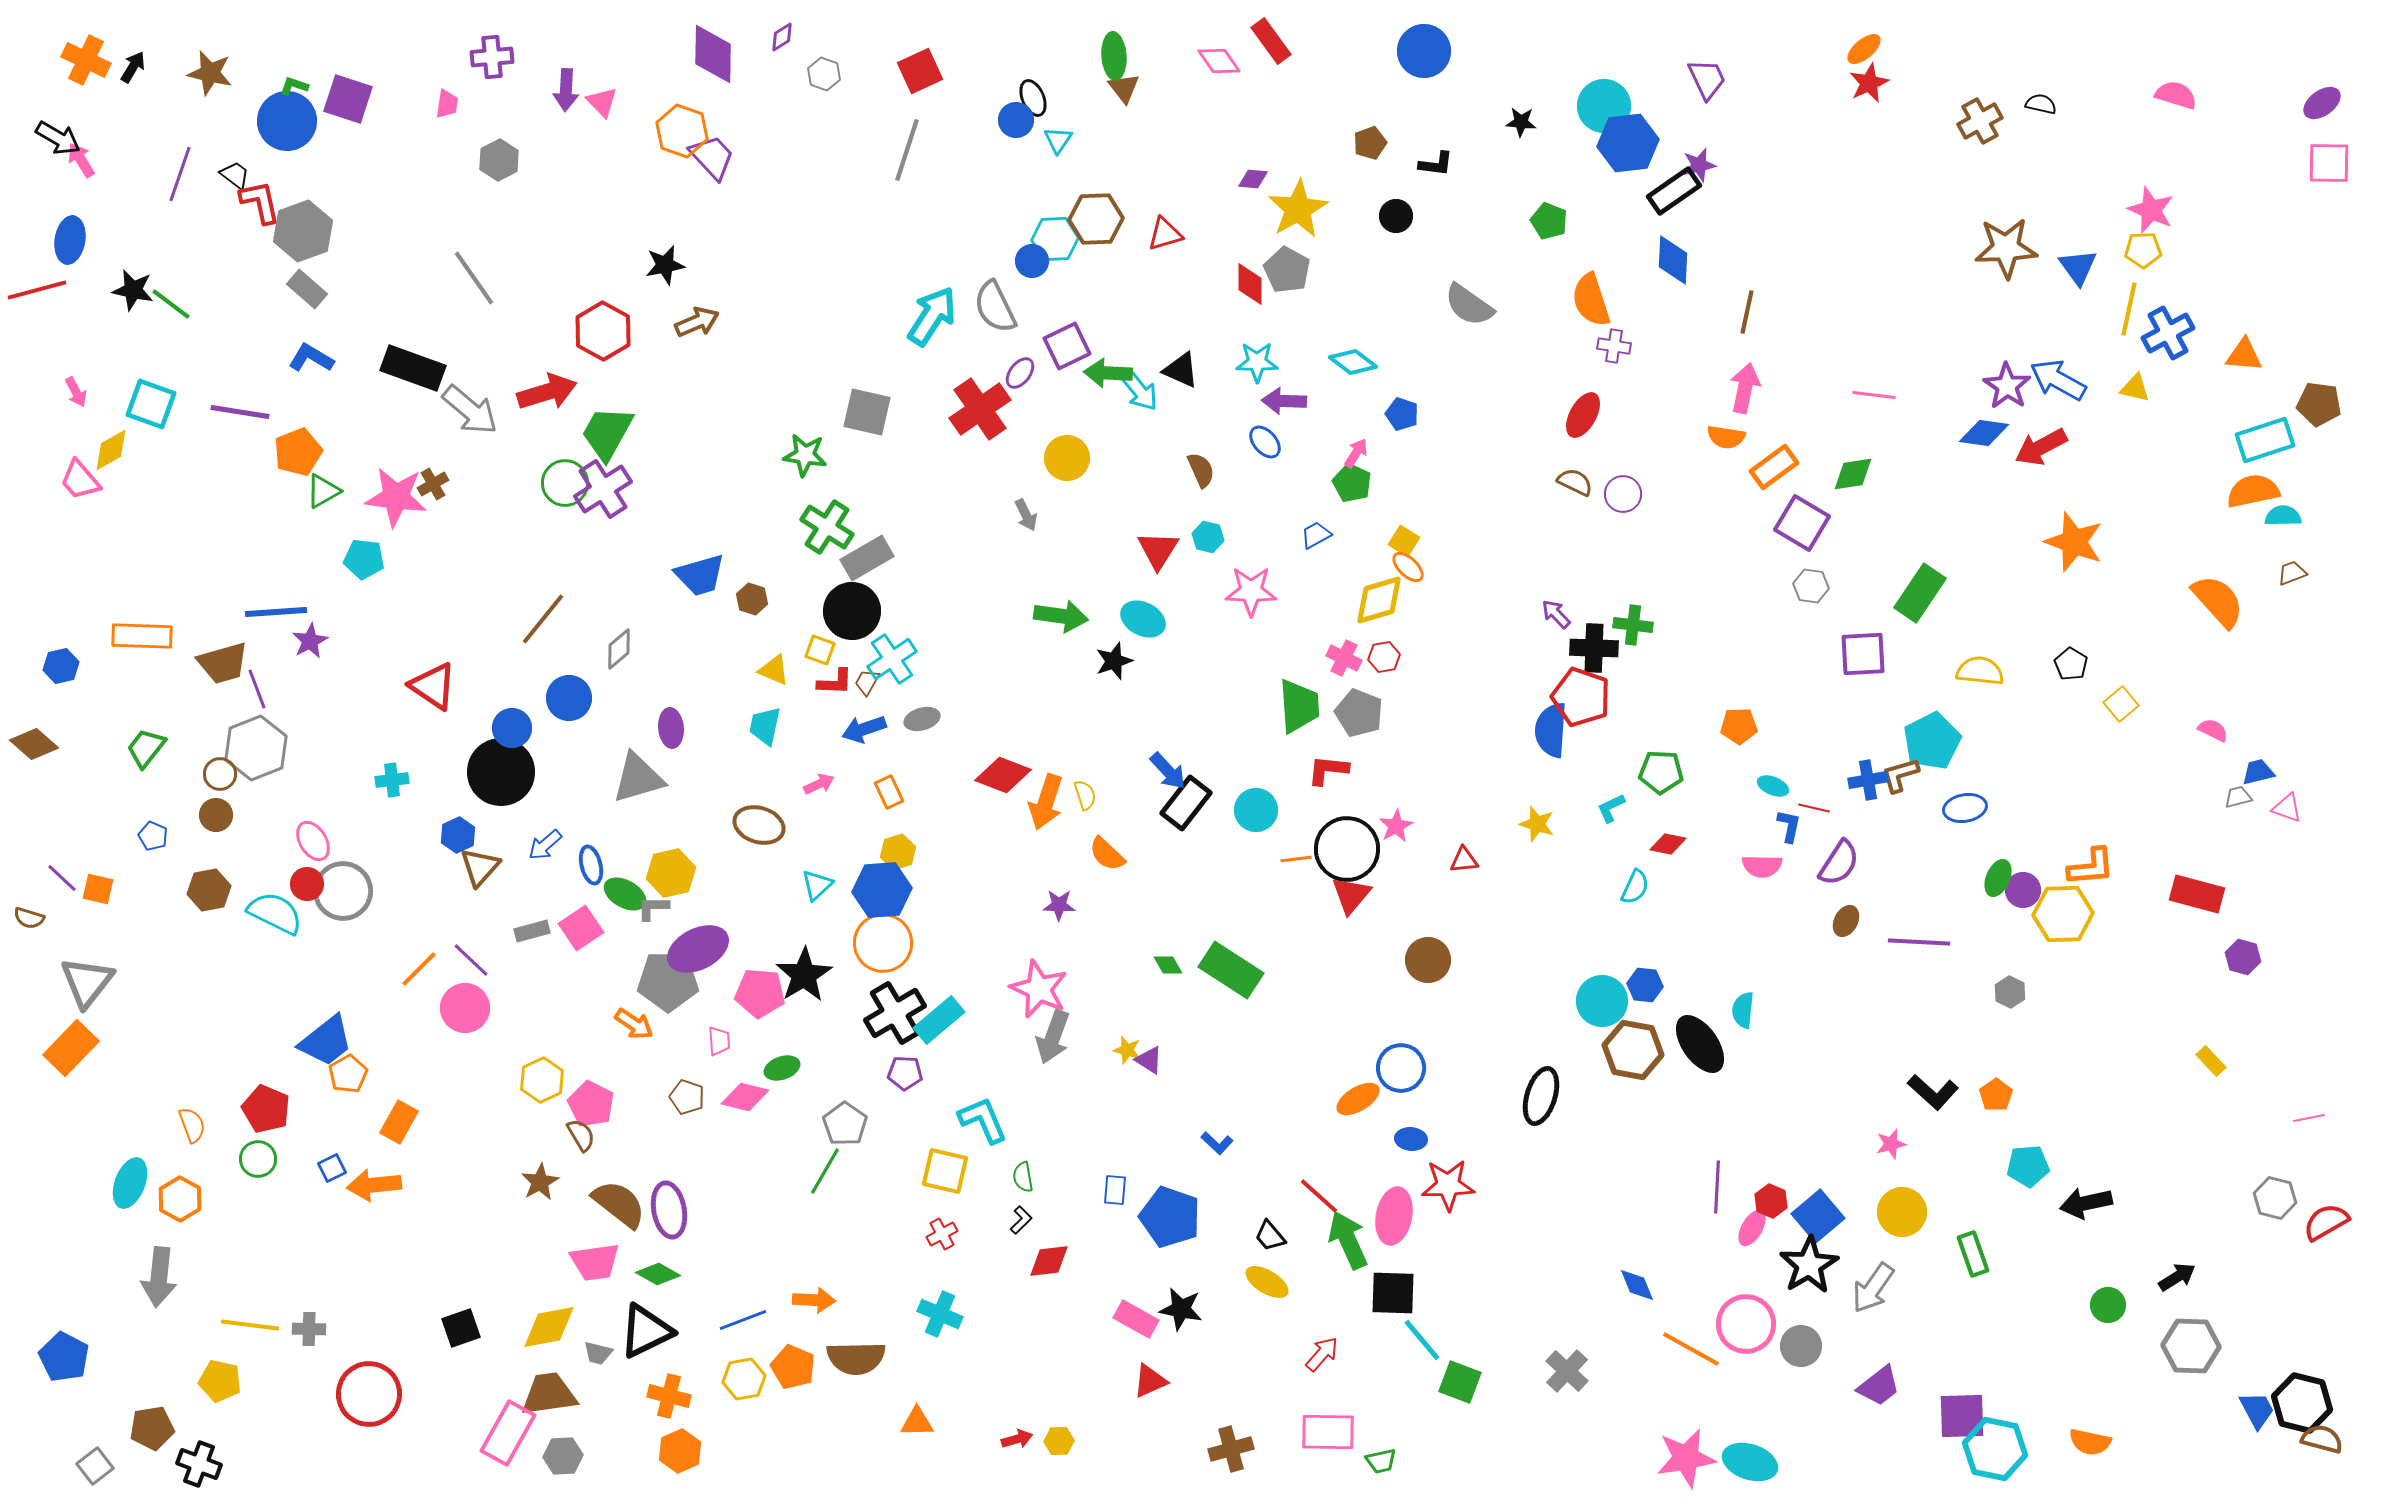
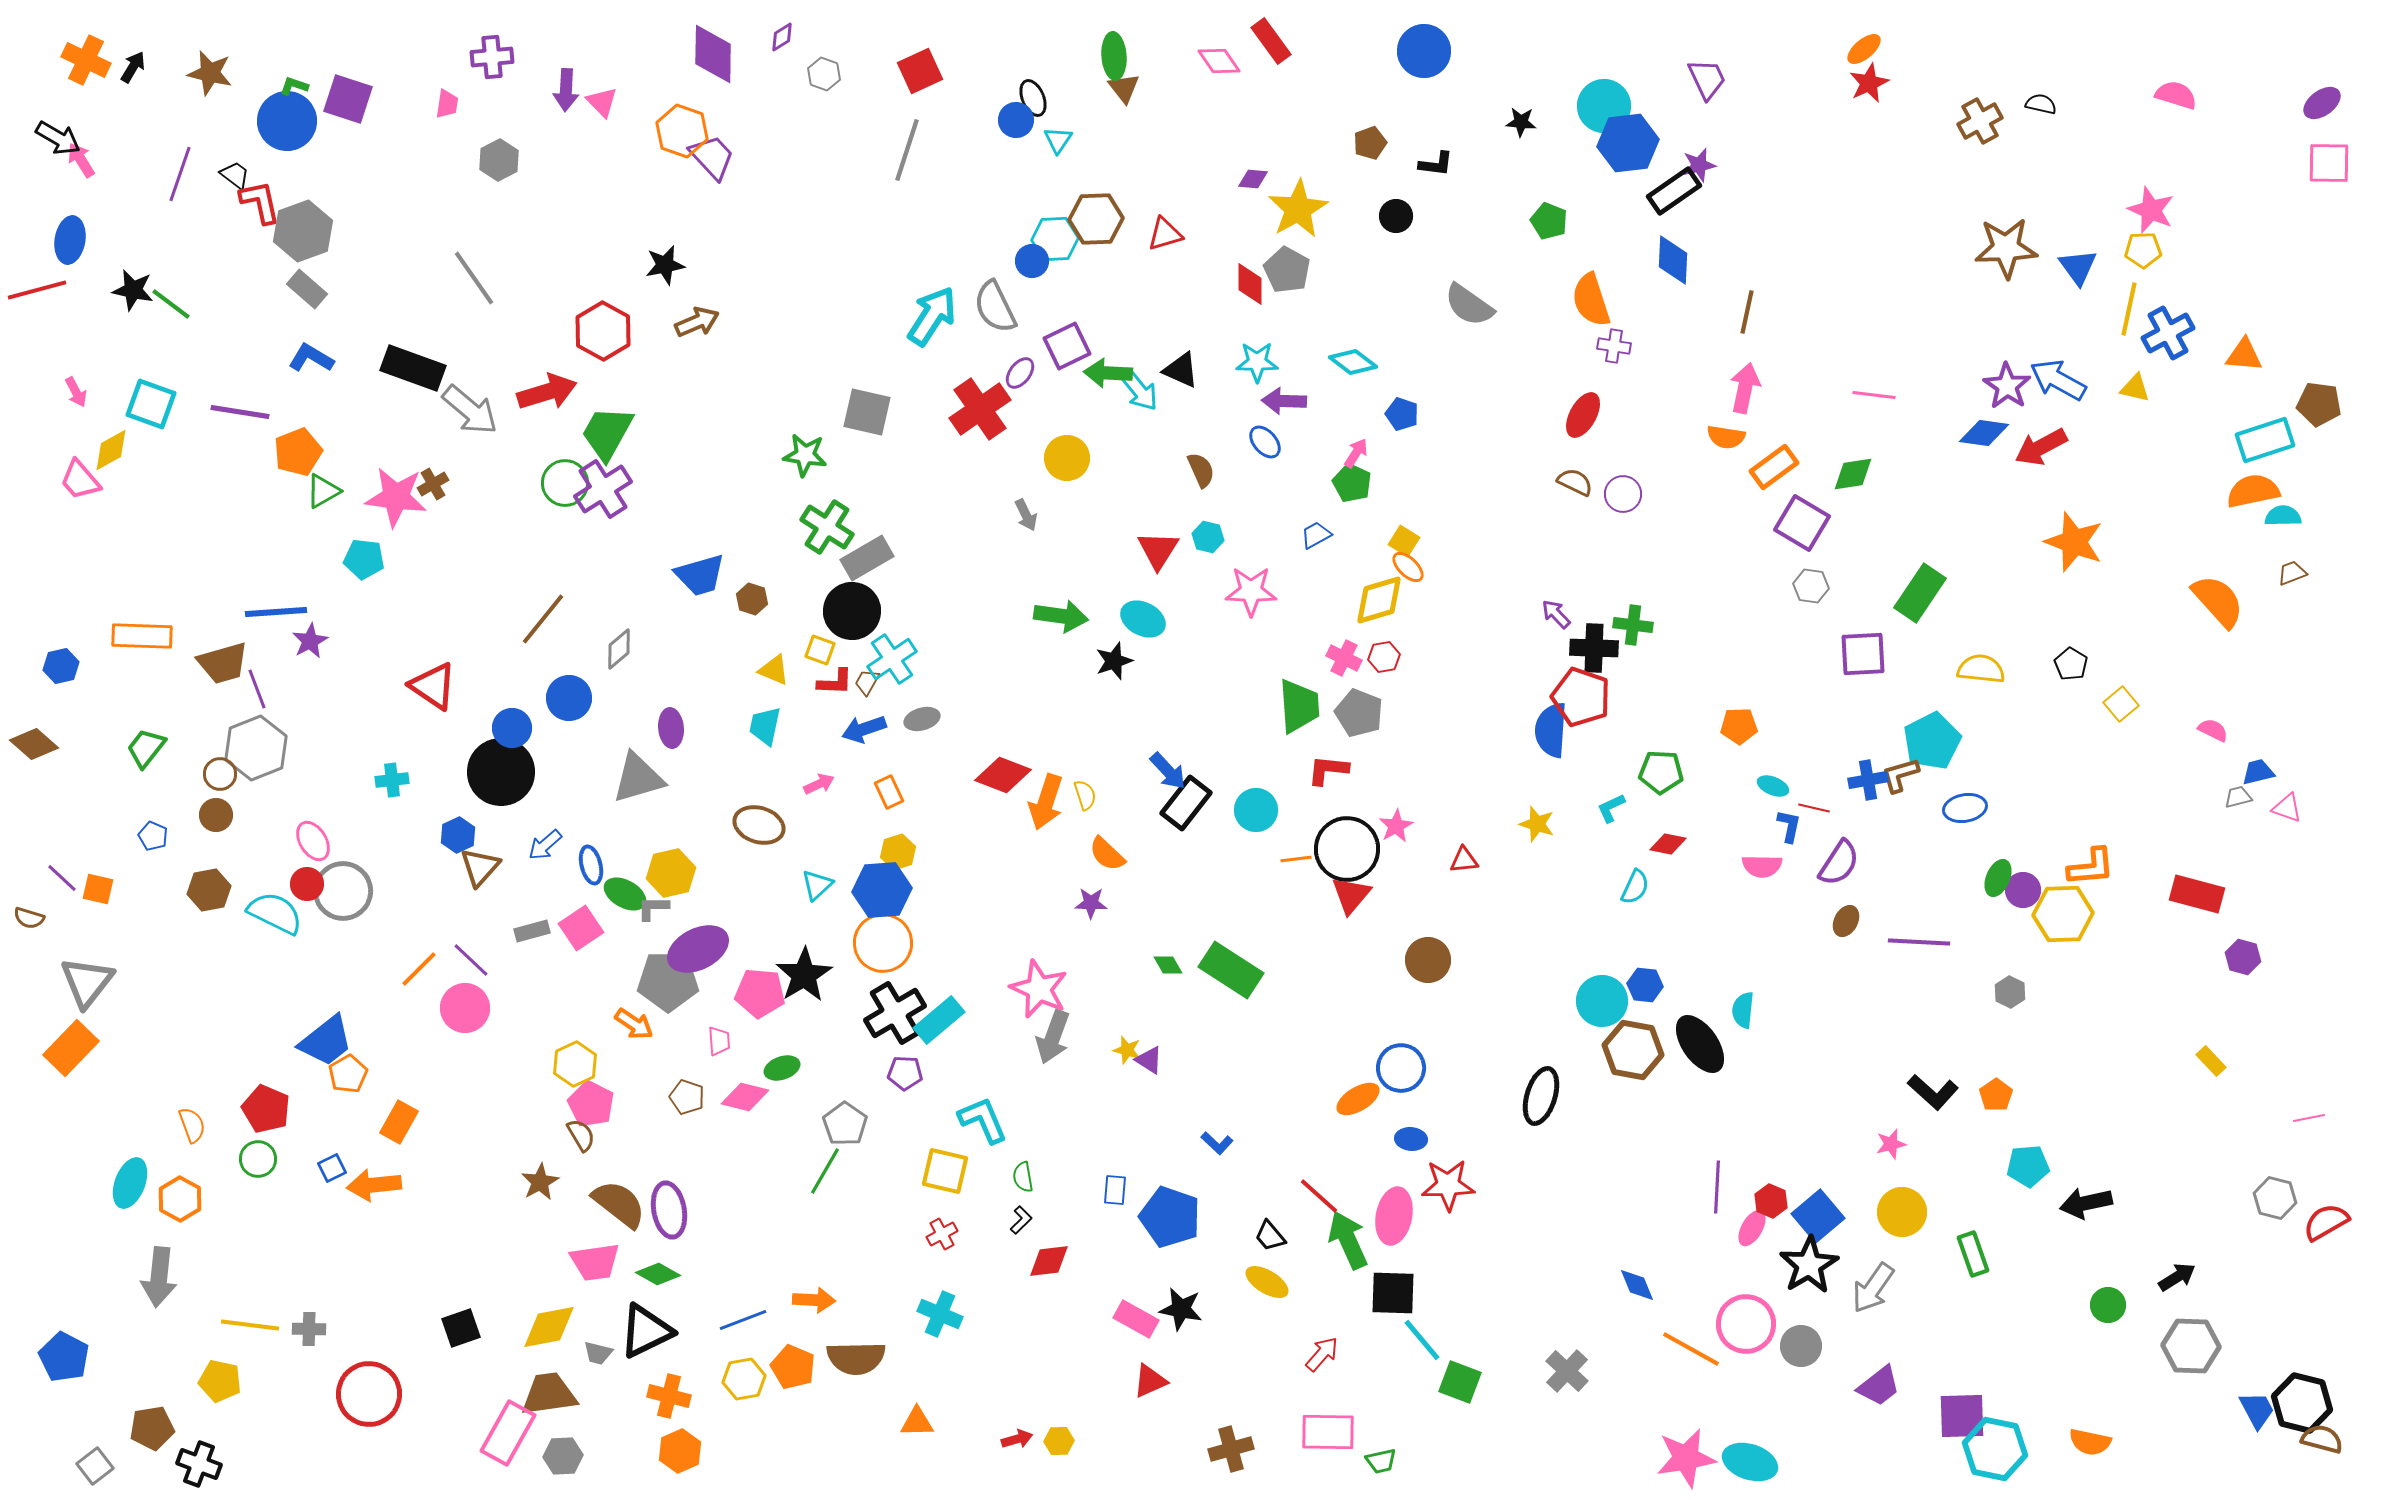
yellow semicircle at (1980, 671): moved 1 px right, 2 px up
purple star at (1059, 905): moved 32 px right, 2 px up
yellow hexagon at (542, 1080): moved 33 px right, 16 px up
